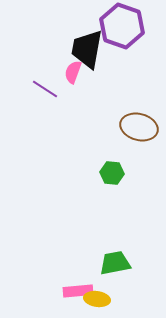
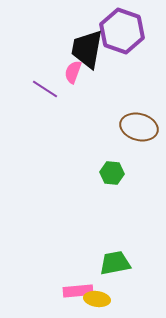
purple hexagon: moved 5 px down
